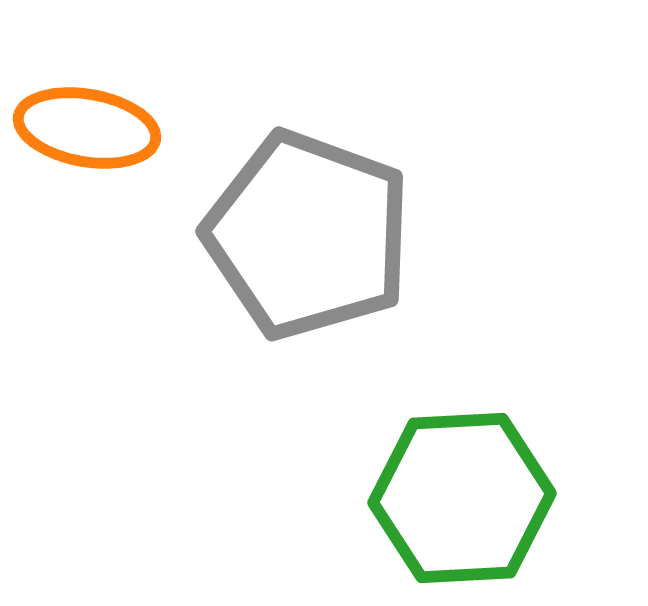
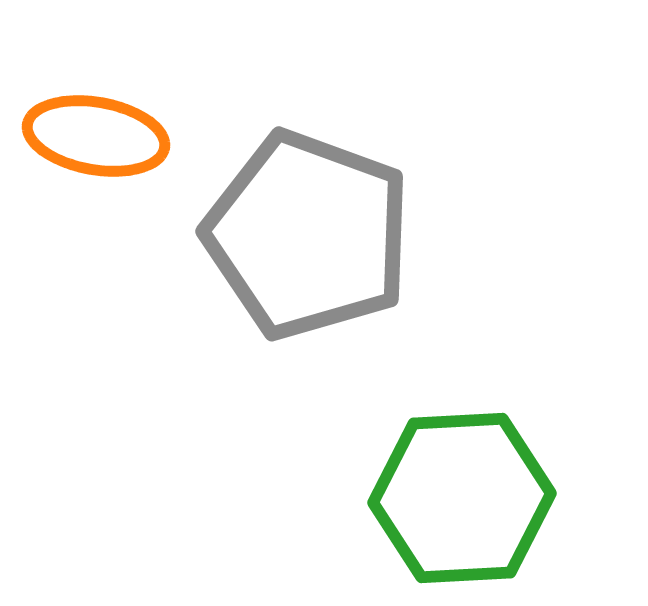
orange ellipse: moved 9 px right, 8 px down
